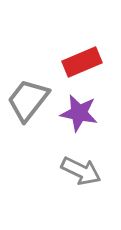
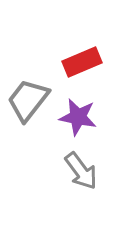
purple star: moved 1 px left, 4 px down
gray arrow: rotated 27 degrees clockwise
